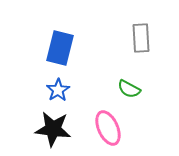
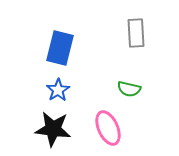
gray rectangle: moved 5 px left, 5 px up
green semicircle: rotated 15 degrees counterclockwise
